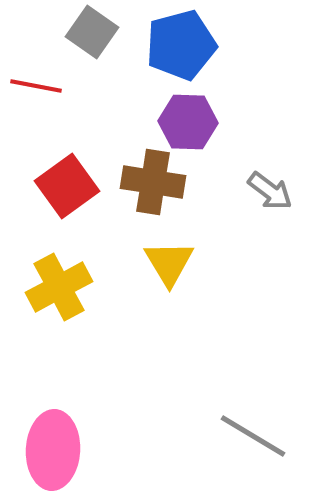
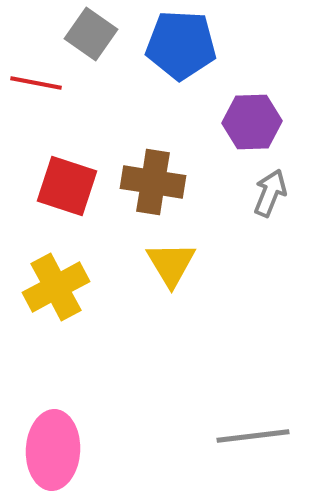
gray square: moved 1 px left, 2 px down
blue pentagon: rotated 18 degrees clockwise
red line: moved 3 px up
purple hexagon: moved 64 px right; rotated 4 degrees counterclockwise
red square: rotated 36 degrees counterclockwise
gray arrow: moved 2 px down; rotated 105 degrees counterclockwise
yellow triangle: moved 2 px right, 1 px down
yellow cross: moved 3 px left
gray line: rotated 38 degrees counterclockwise
